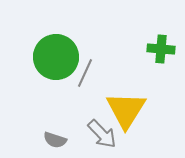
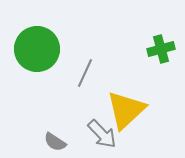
green cross: rotated 20 degrees counterclockwise
green circle: moved 19 px left, 8 px up
yellow triangle: rotated 15 degrees clockwise
gray semicircle: moved 2 px down; rotated 15 degrees clockwise
